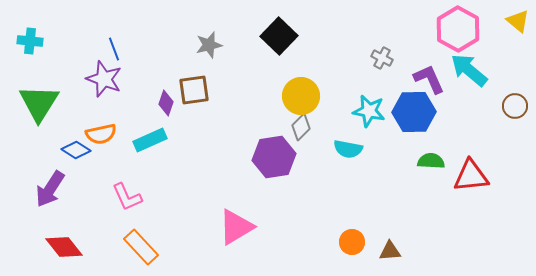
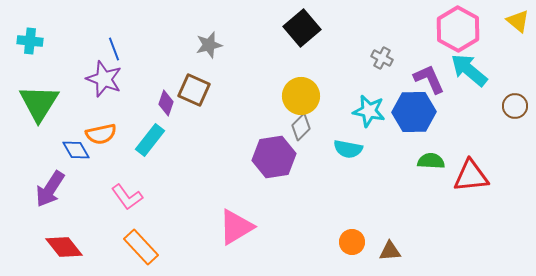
black square: moved 23 px right, 8 px up; rotated 6 degrees clockwise
brown square: rotated 32 degrees clockwise
cyan rectangle: rotated 28 degrees counterclockwise
blue diamond: rotated 28 degrees clockwise
pink L-shape: rotated 12 degrees counterclockwise
